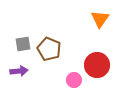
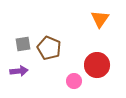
brown pentagon: moved 1 px up
pink circle: moved 1 px down
